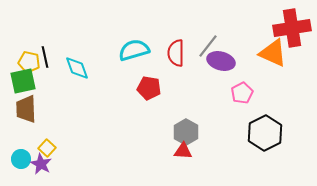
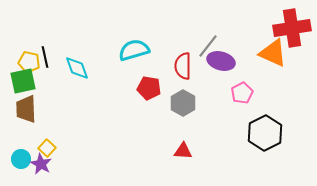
red semicircle: moved 7 px right, 13 px down
gray hexagon: moved 3 px left, 29 px up
